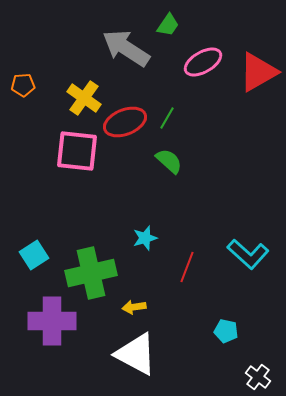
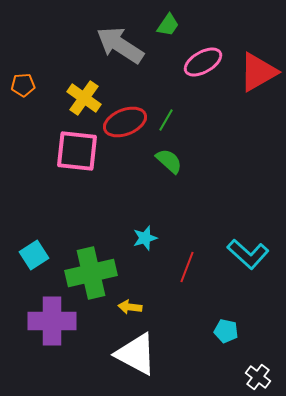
gray arrow: moved 6 px left, 3 px up
green line: moved 1 px left, 2 px down
yellow arrow: moved 4 px left; rotated 15 degrees clockwise
